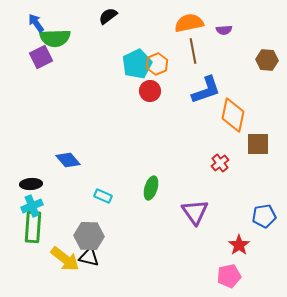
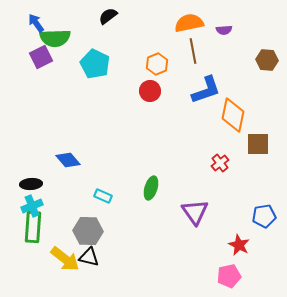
cyan pentagon: moved 42 px left; rotated 20 degrees counterclockwise
gray hexagon: moved 1 px left, 5 px up
red star: rotated 10 degrees counterclockwise
